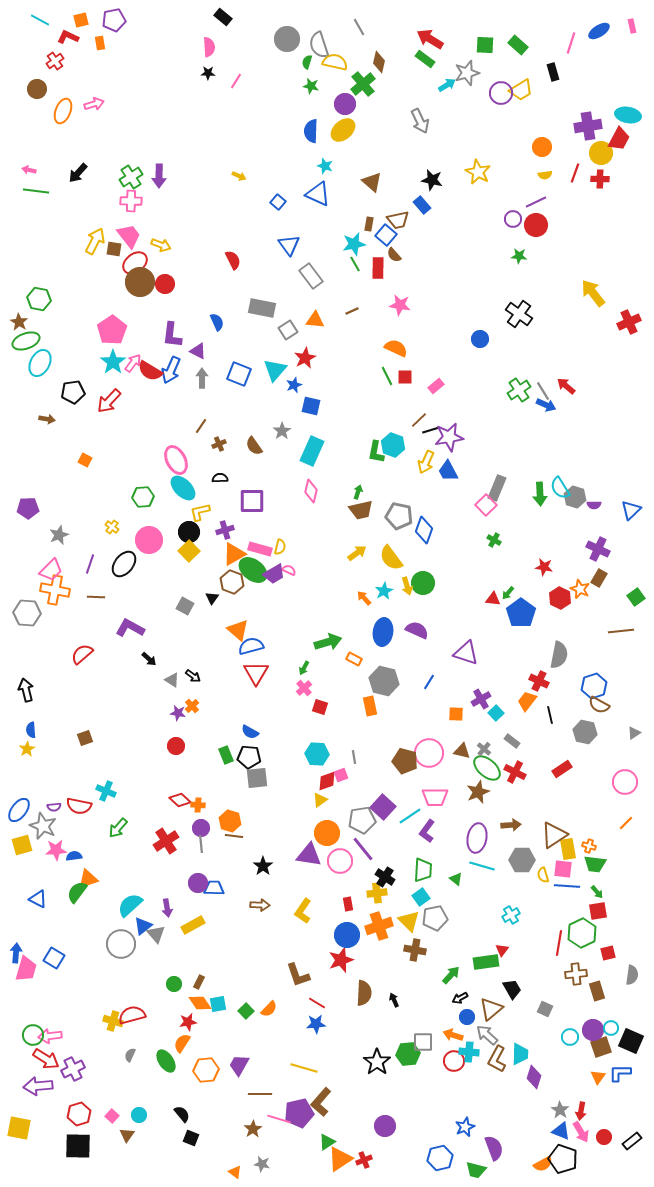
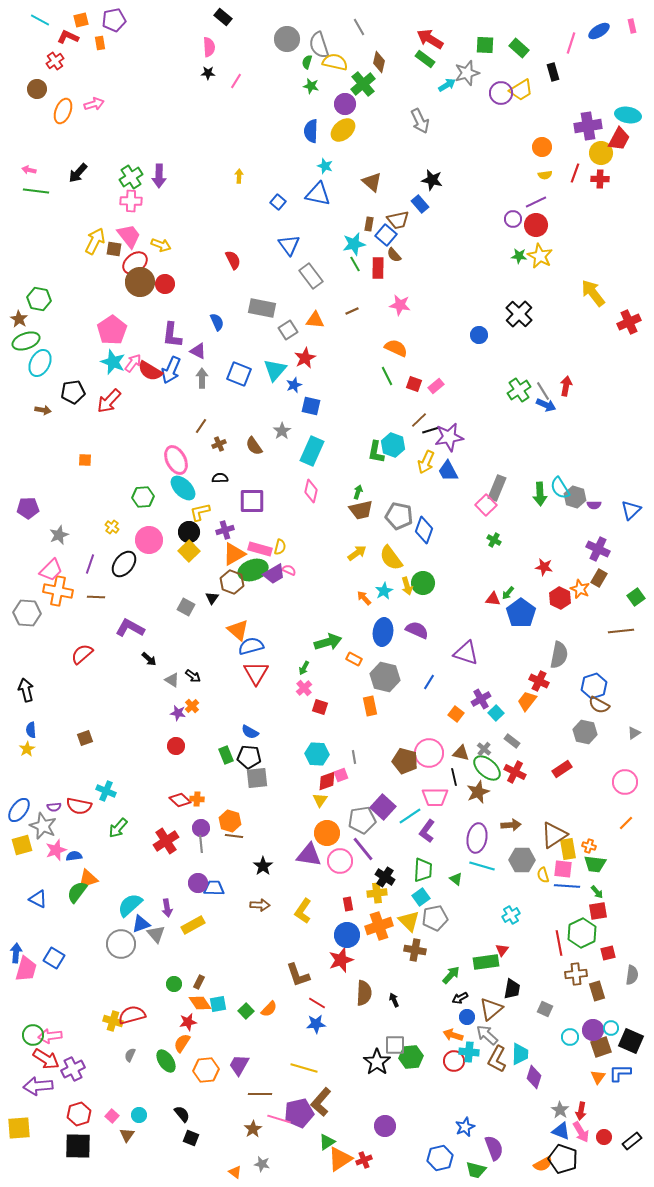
green rectangle at (518, 45): moved 1 px right, 3 px down
yellow star at (478, 172): moved 62 px right, 84 px down
yellow arrow at (239, 176): rotated 112 degrees counterclockwise
blue triangle at (318, 194): rotated 12 degrees counterclockwise
blue rectangle at (422, 205): moved 2 px left, 1 px up
black cross at (519, 314): rotated 8 degrees clockwise
brown star at (19, 322): moved 3 px up
blue circle at (480, 339): moved 1 px left, 4 px up
cyan star at (113, 362): rotated 15 degrees counterclockwise
red square at (405, 377): moved 9 px right, 7 px down; rotated 21 degrees clockwise
red arrow at (566, 386): rotated 60 degrees clockwise
brown arrow at (47, 419): moved 4 px left, 9 px up
orange square at (85, 460): rotated 24 degrees counterclockwise
green ellipse at (253, 570): rotated 56 degrees counterclockwise
orange cross at (55, 590): moved 3 px right, 1 px down
gray square at (185, 606): moved 1 px right, 1 px down
gray hexagon at (384, 681): moved 1 px right, 4 px up
orange square at (456, 714): rotated 35 degrees clockwise
black line at (550, 715): moved 96 px left, 62 px down
brown triangle at (462, 751): moved 1 px left, 2 px down
yellow triangle at (320, 800): rotated 21 degrees counterclockwise
orange cross at (198, 805): moved 1 px left, 6 px up
pink star at (56, 850): rotated 15 degrees counterclockwise
blue triangle at (143, 926): moved 2 px left, 2 px up; rotated 18 degrees clockwise
red line at (559, 943): rotated 20 degrees counterclockwise
black trapezoid at (512, 989): rotated 40 degrees clockwise
gray square at (423, 1042): moved 28 px left, 3 px down
green hexagon at (408, 1054): moved 3 px right, 3 px down
yellow square at (19, 1128): rotated 15 degrees counterclockwise
